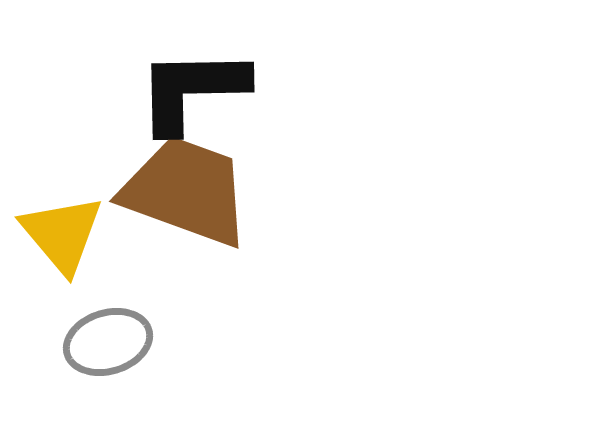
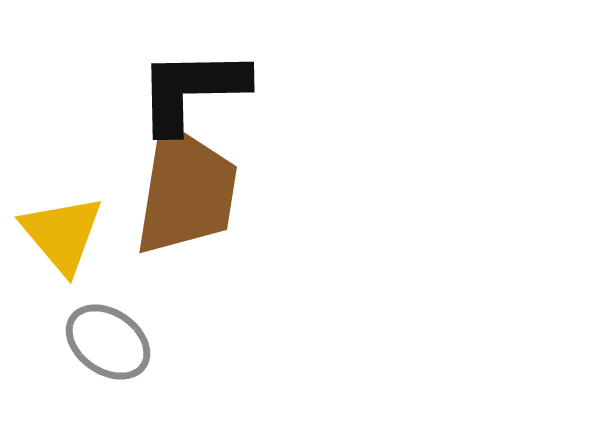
brown trapezoid: rotated 79 degrees clockwise
gray ellipse: rotated 52 degrees clockwise
